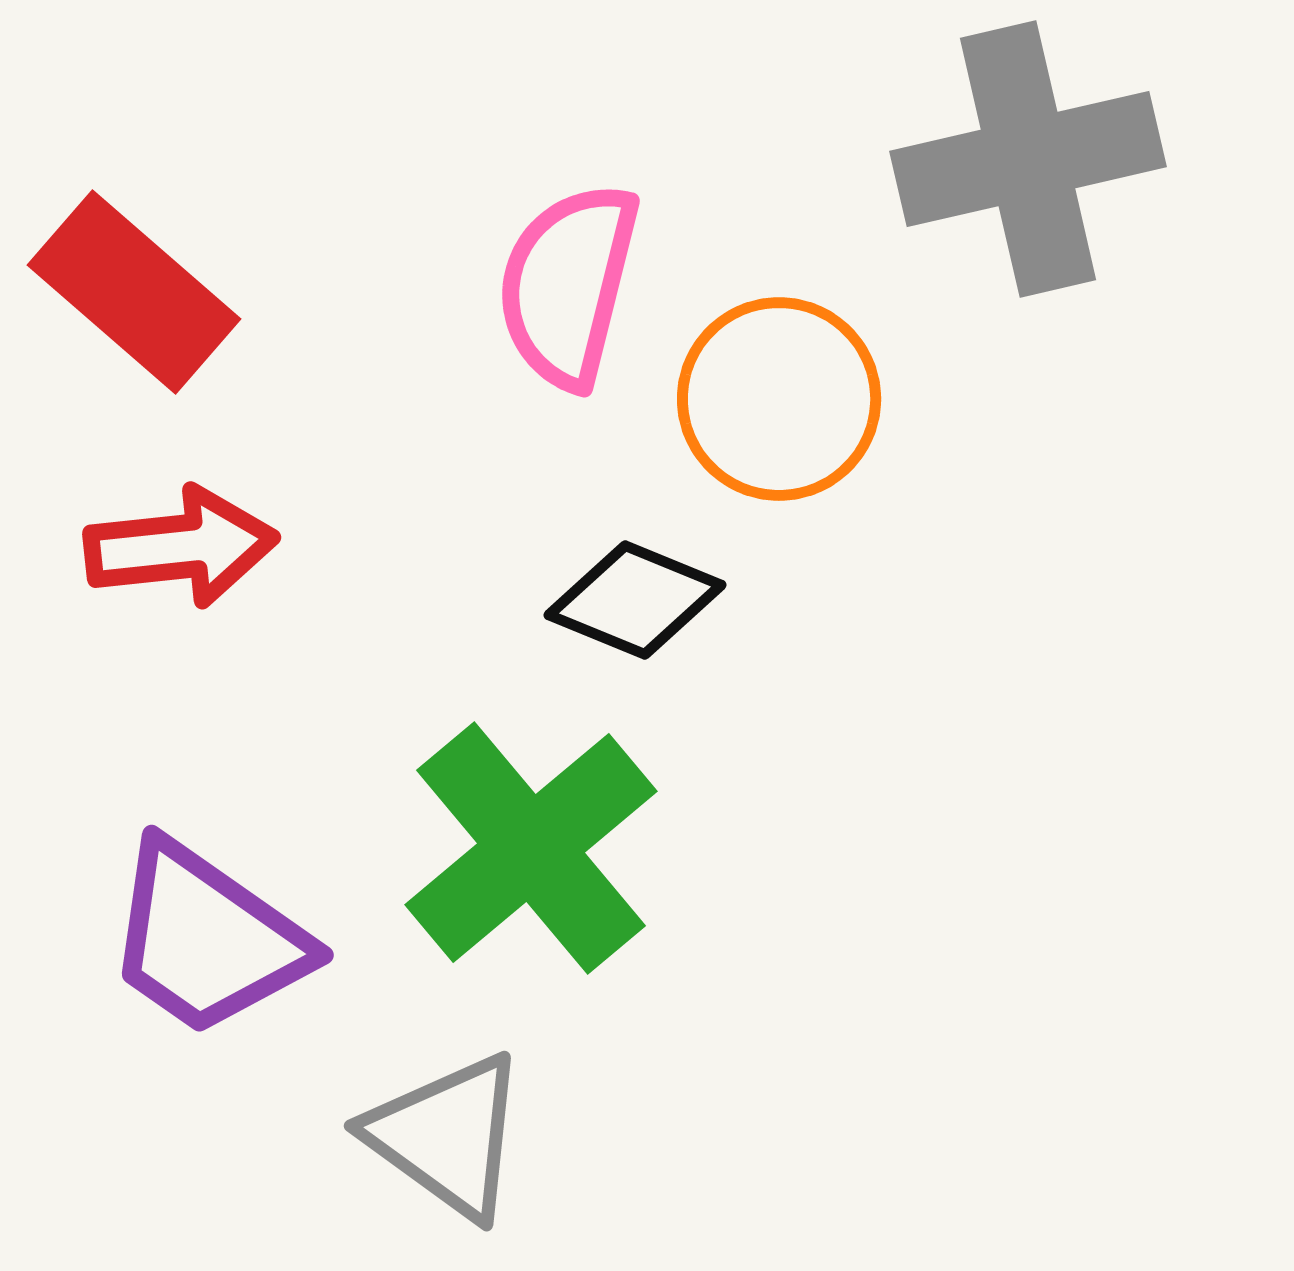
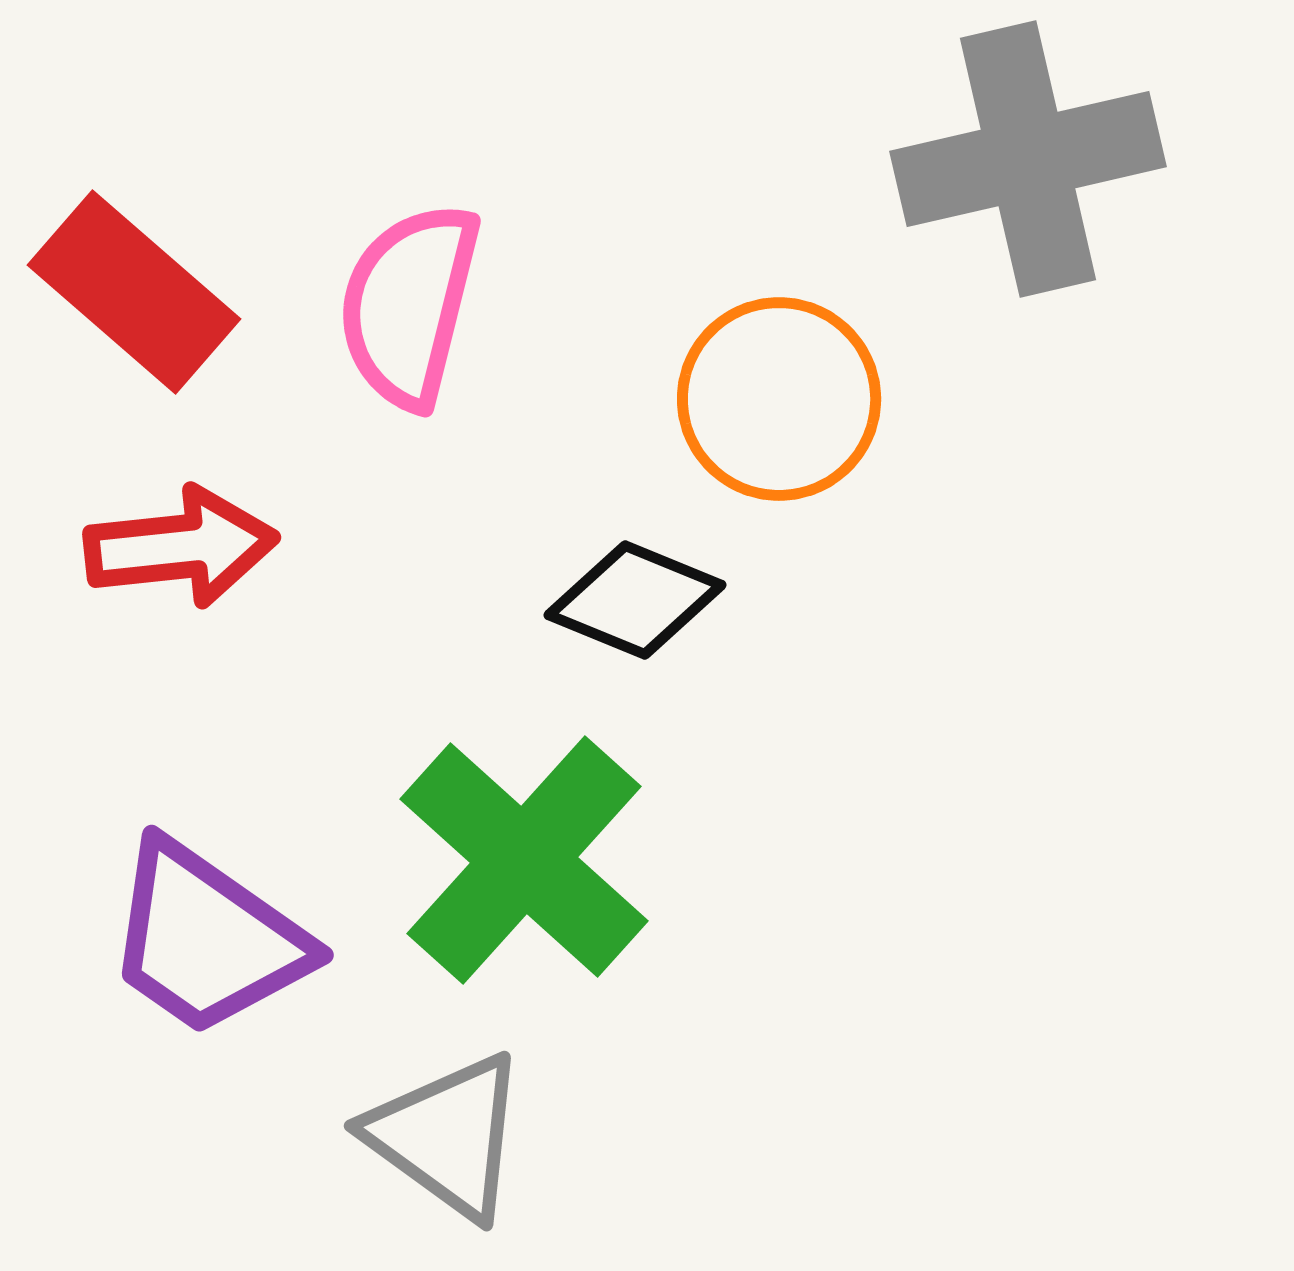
pink semicircle: moved 159 px left, 20 px down
green cross: moved 7 px left, 12 px down; rotated 8 degrees counterclockwise
